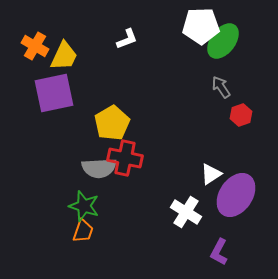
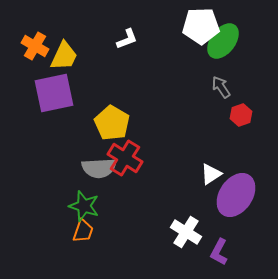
yellow pentagon: rotated 12 degrees counterclockwise
red cross: rotated 20 degrees clockwise
white cross: moved 20 px down
